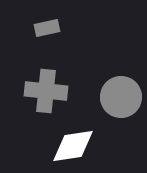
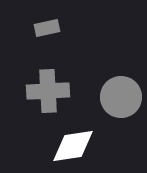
gray cross: moved 2 px right; rotated 9 degrees counterclockwise
